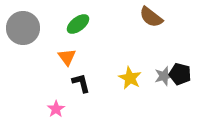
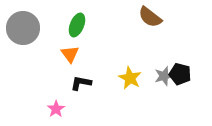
brown semicircle: moved 1 px left
green ellipse: moved 1 px left, 1 px down; rotated 30 degrees counterclockwise
orange triangle: moved 3 px right, 3 px up
black L-shape: rotated 65 degrees counterclockwise
